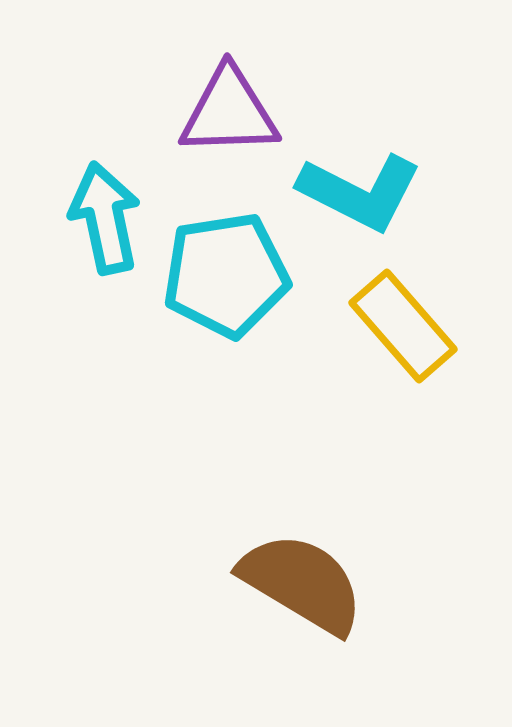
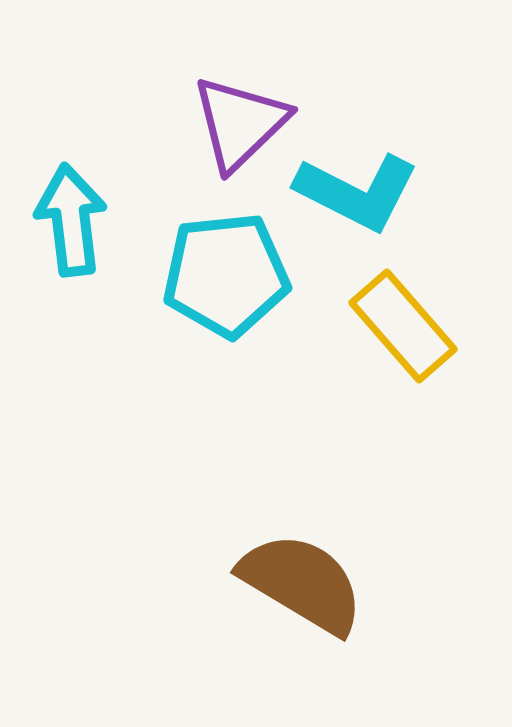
purple triangle: moved 11 px right, 11 px down; rotated 42 degrees counterclockwise
cyan L-shape: moved 3 px left
cyan arrow: moved 34 px left, 2 px down; rotated 5 degrees clockwise
cyan pentagon: rotated 3 degrees clockwise
